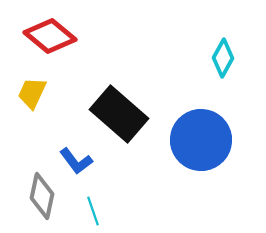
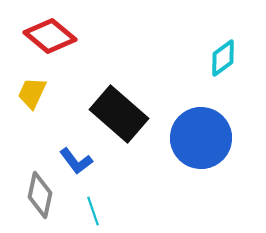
cyan diamond: rotated 24 degrees clockwise
blue circle: moved 2 px up
gray diamond: moved 2 px left, 1 px up
